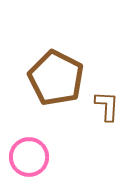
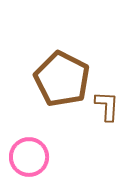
brown pentagon: moved 6 px right, 1 px down
